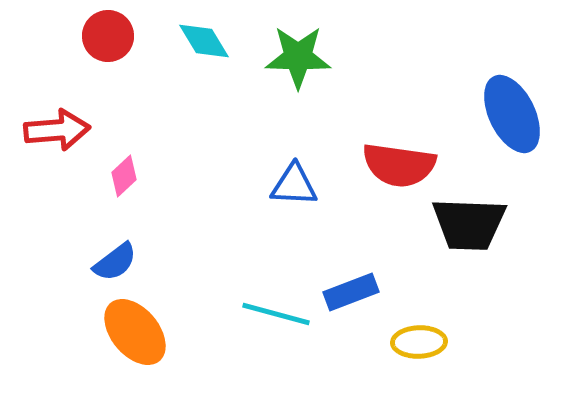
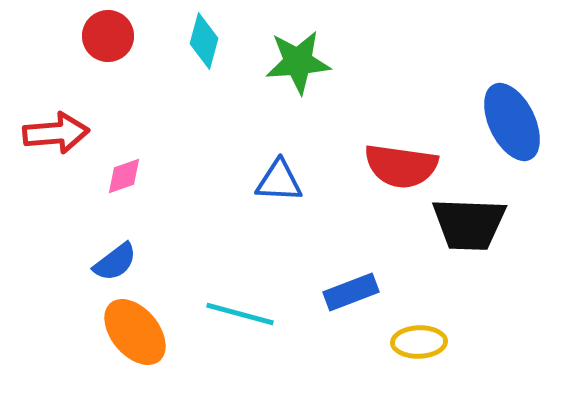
cyan diamond: rotated 46 degrees clockwise
green star: moved 5 px down; rotated 6 degrees counterclockwise
blue ellipse: moved 8 px down
red arrow: moved 1 px left, 3 px down
red semicircle: moved 2 px right, 1 px down
pink diamond: rotated 24 degrees clockwise
blue triangle: moved 15 px left, 4 px up
cyan line: moved 36 px left
